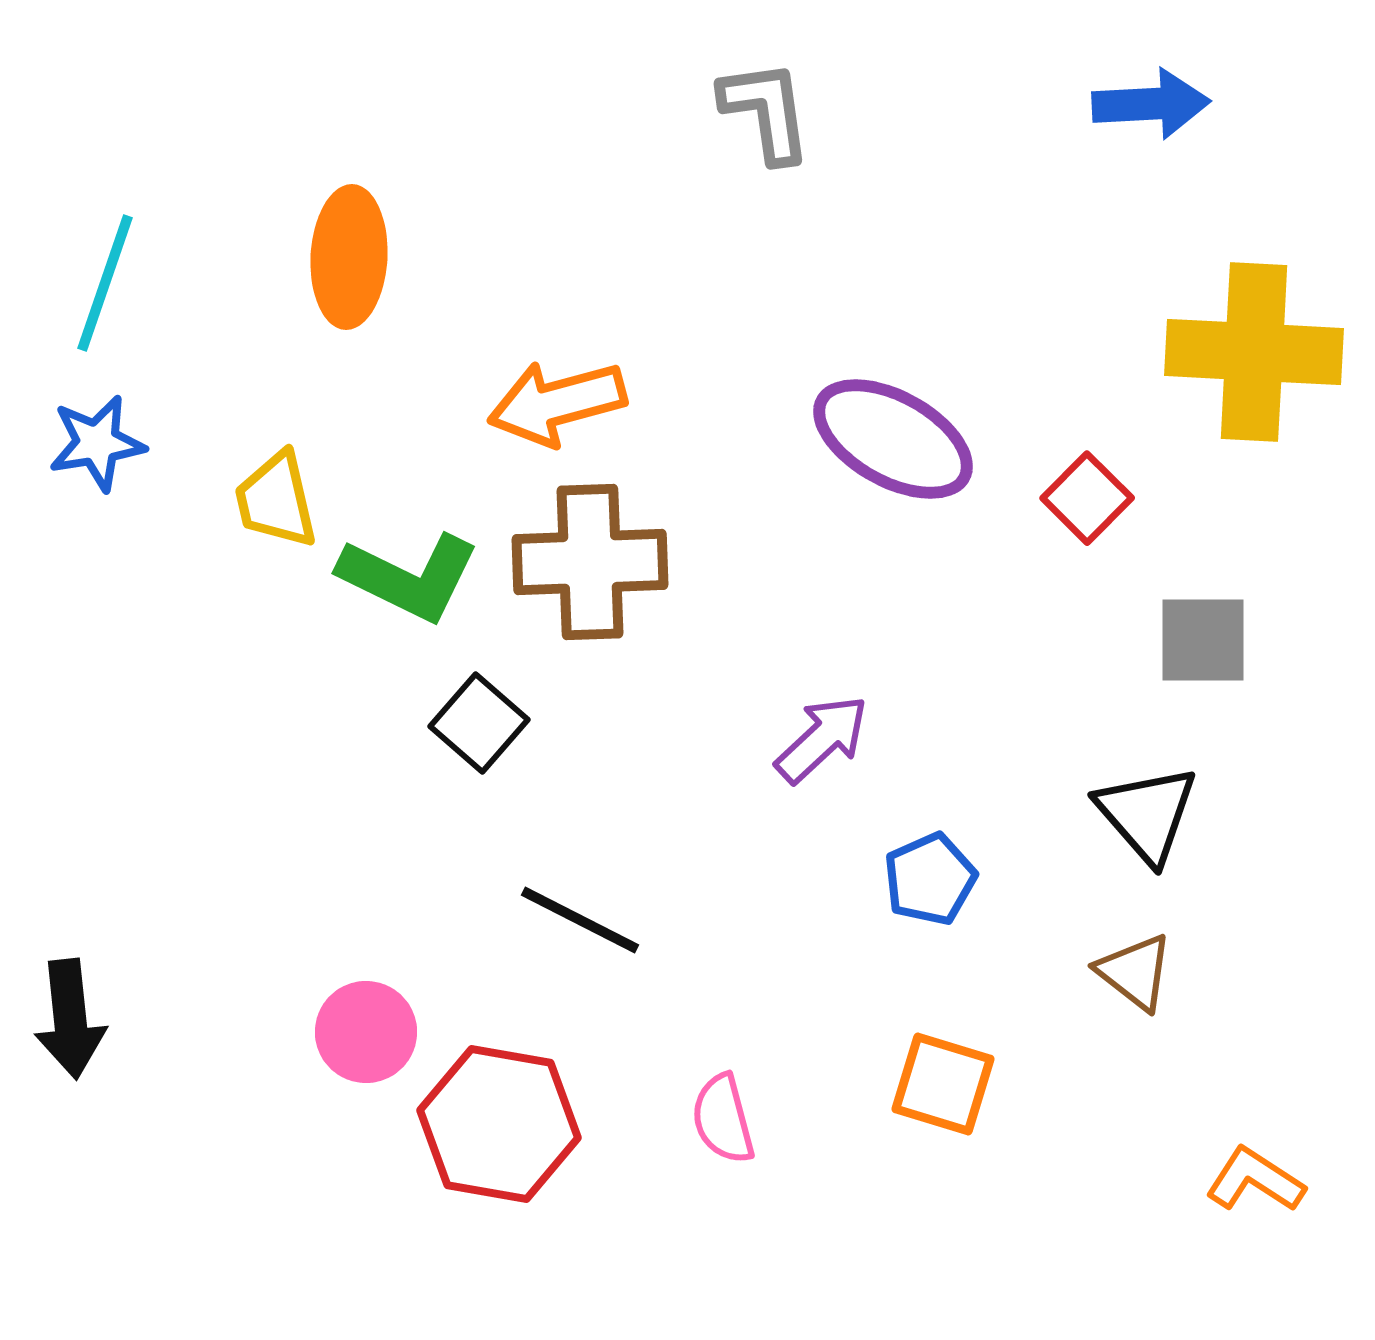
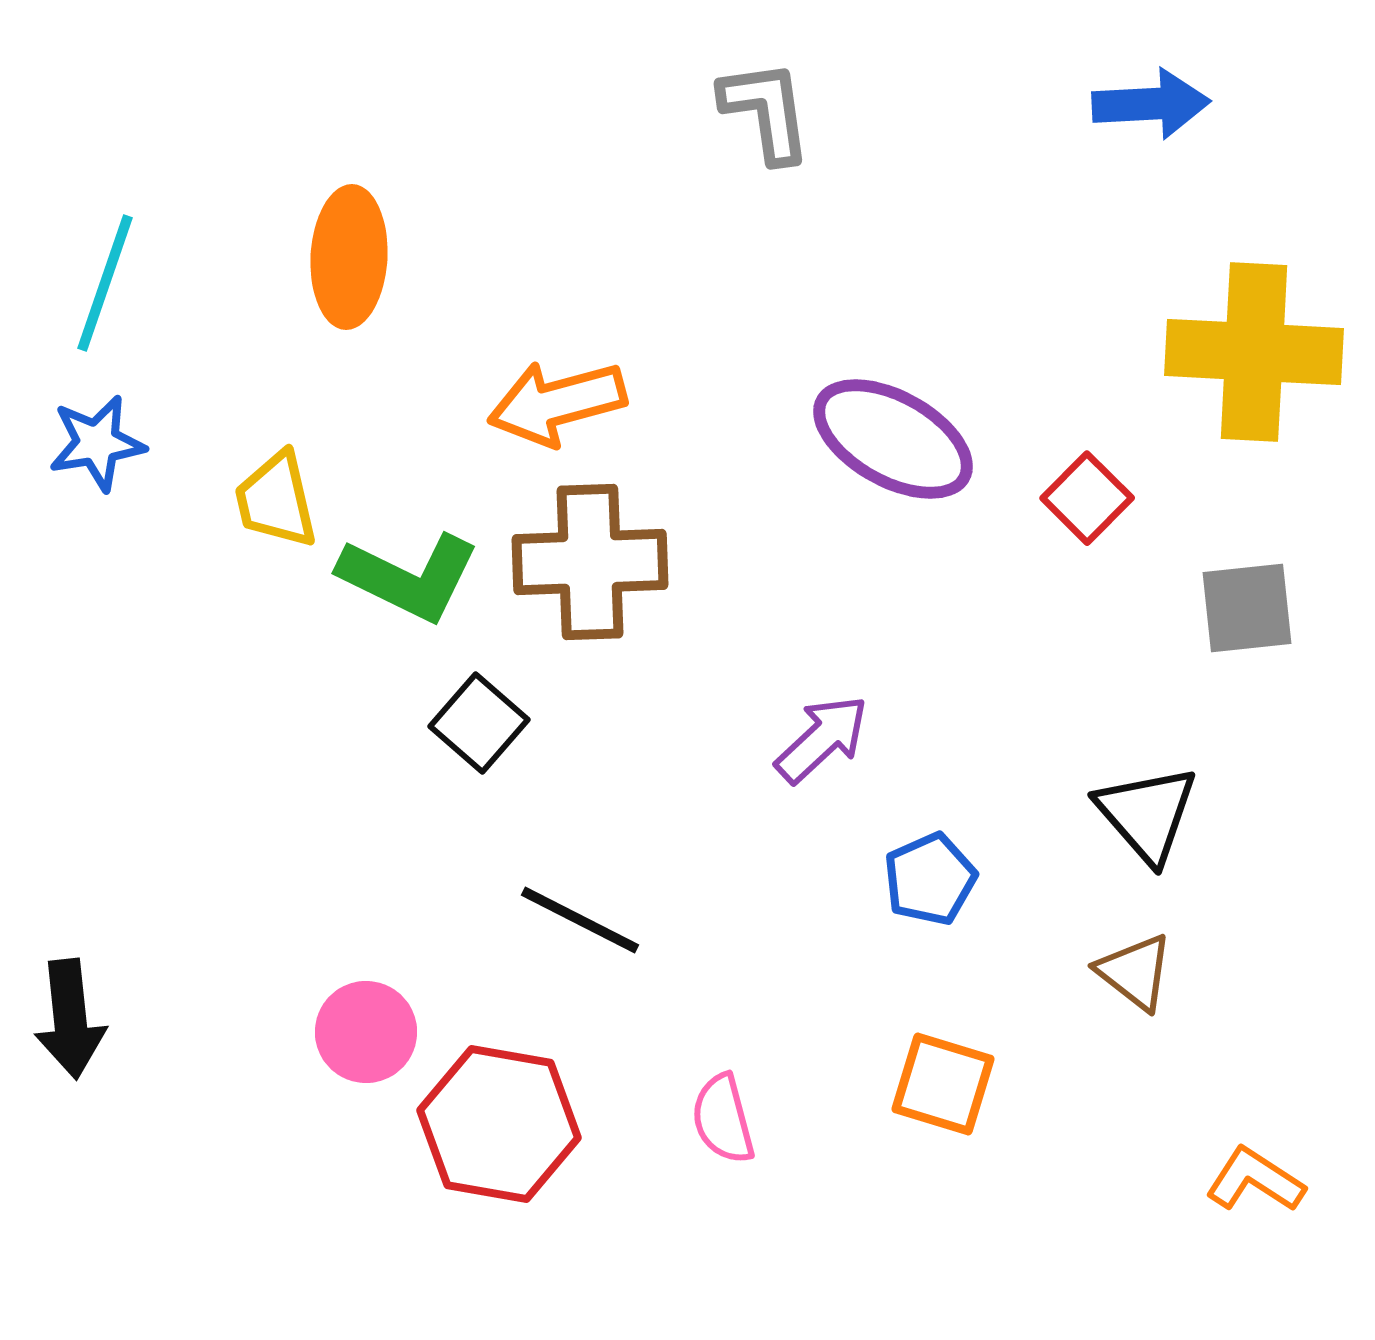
gray square: moved 44 px right, 32 px up; rotated 6 degrees counterclockwise
